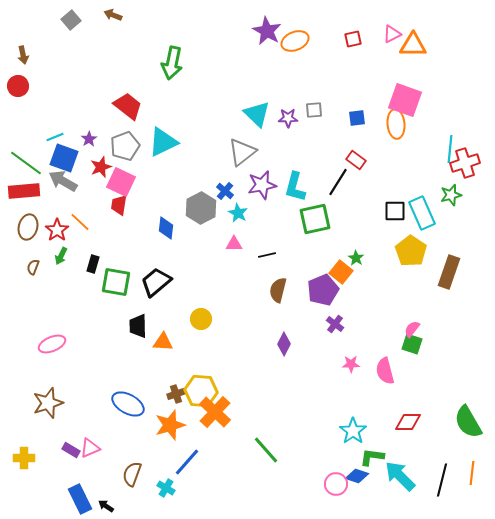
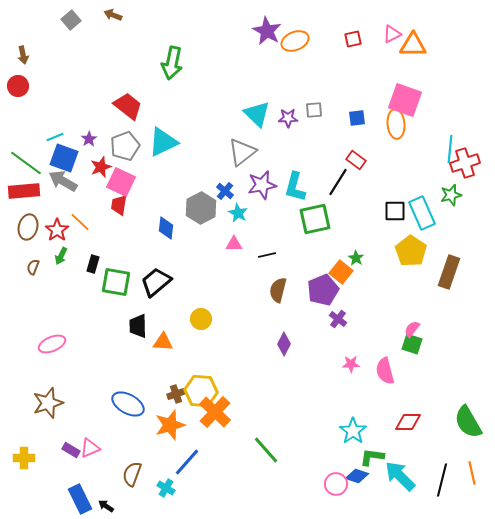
purple cross at (335, 324): moved 3 px right, 5 px up
orange line at (472, 473): rotated 20 degrees counterclockwise
